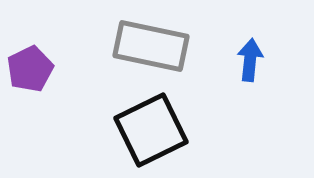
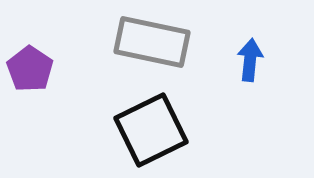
gray rectangle: moved 1 px right, 4 px up
purple pentagon: rotated 12 degrees counterclockwise
